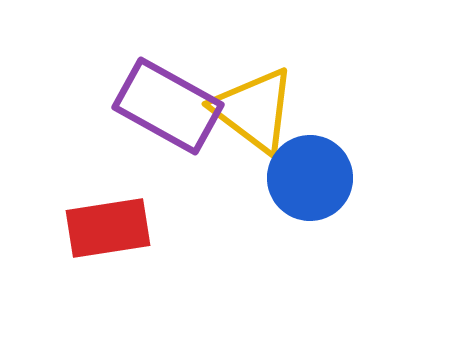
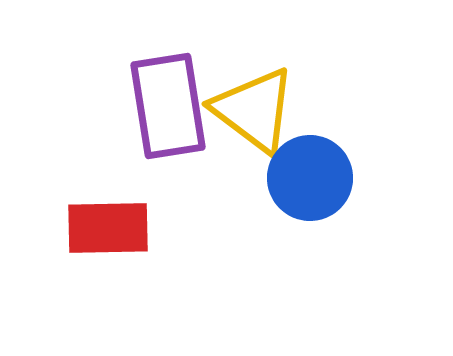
purple rectangle: rotated 52 degrees clockwise
red rectangle: rotated 8 degrees clockwise
